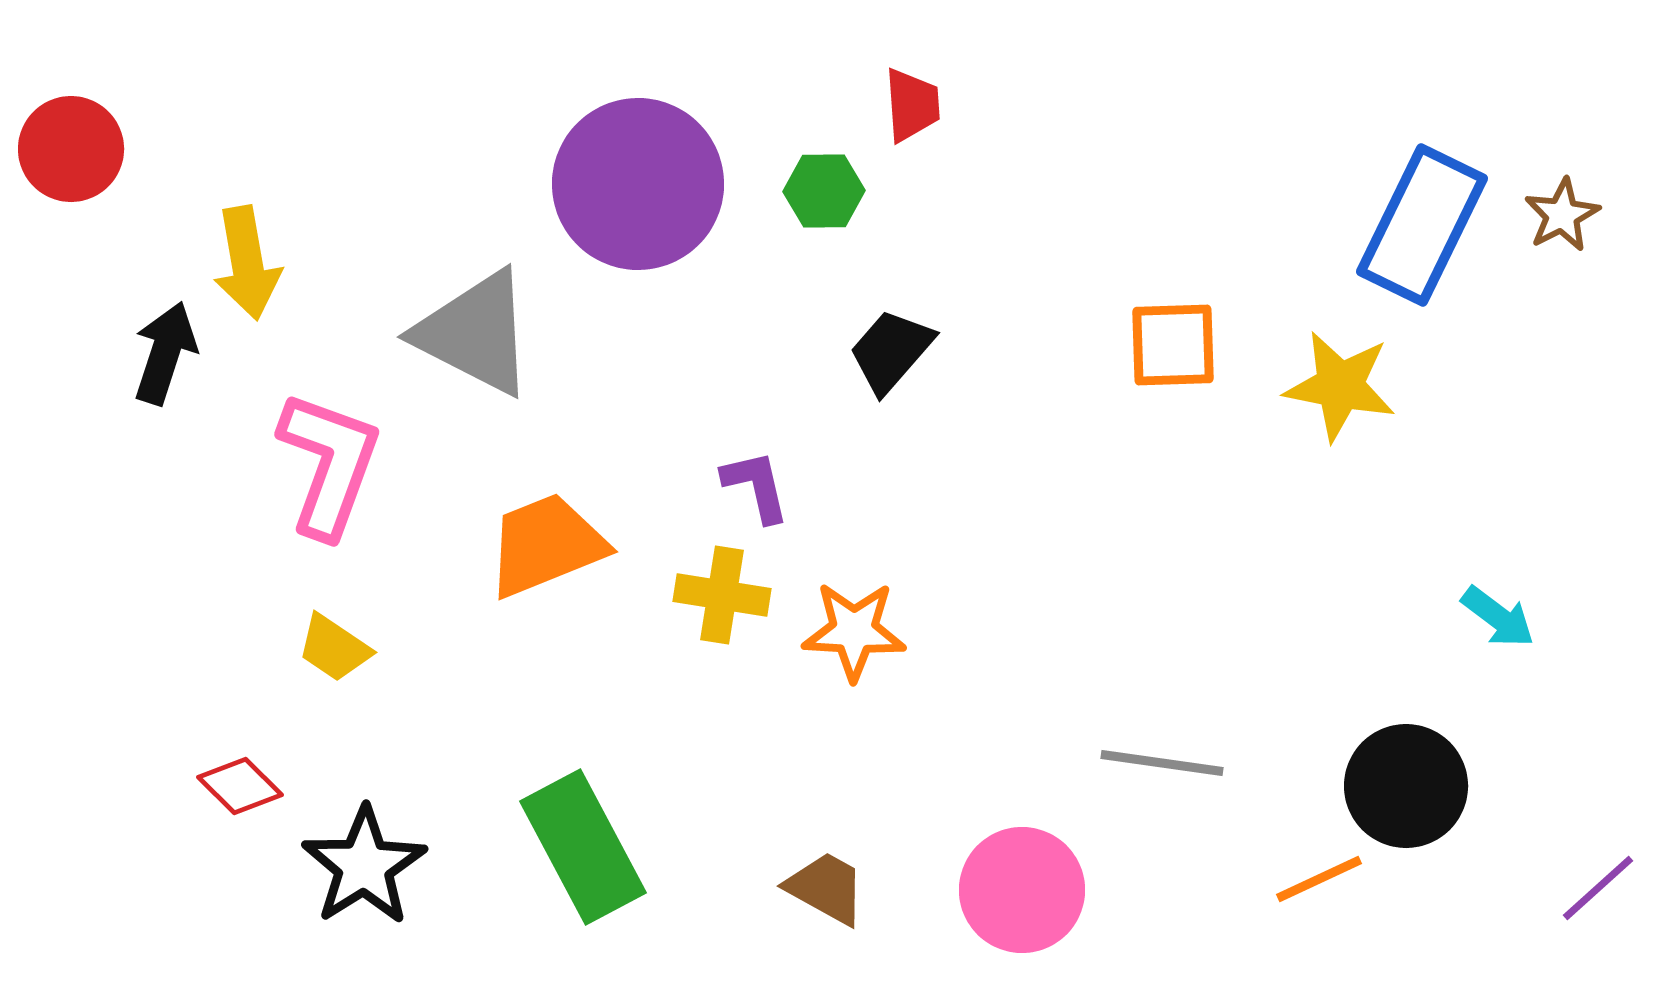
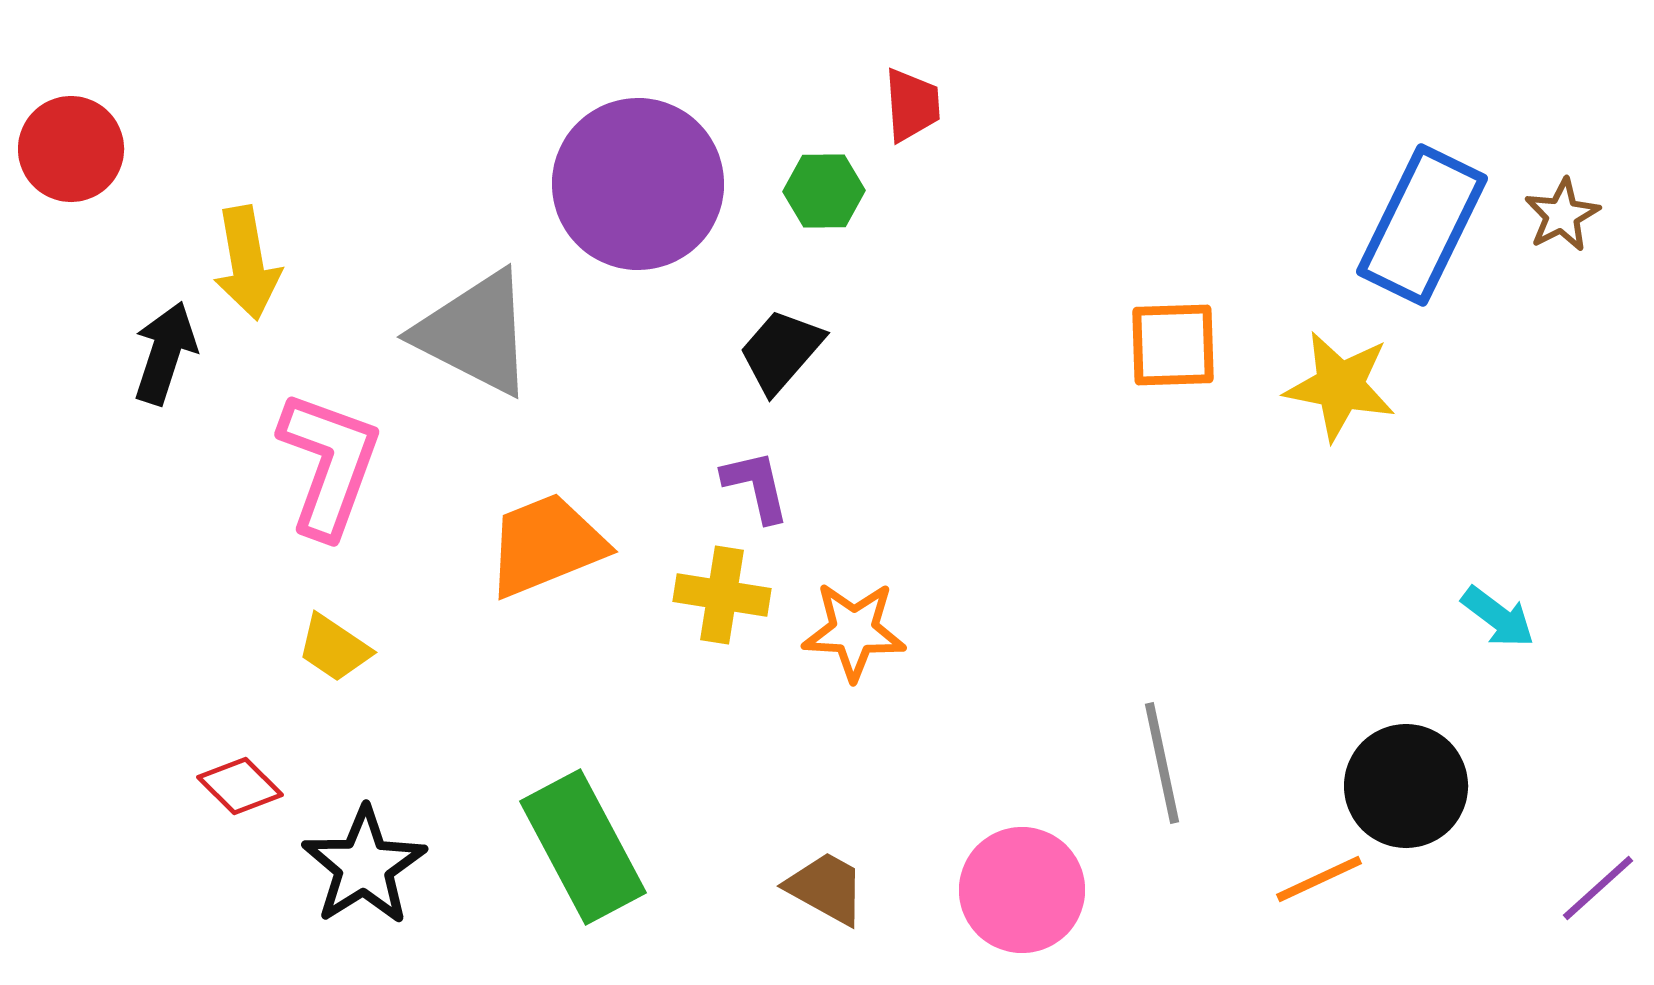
black trapezoid: moved 110 px left
gray line: rotated 70 degrees clockwise
